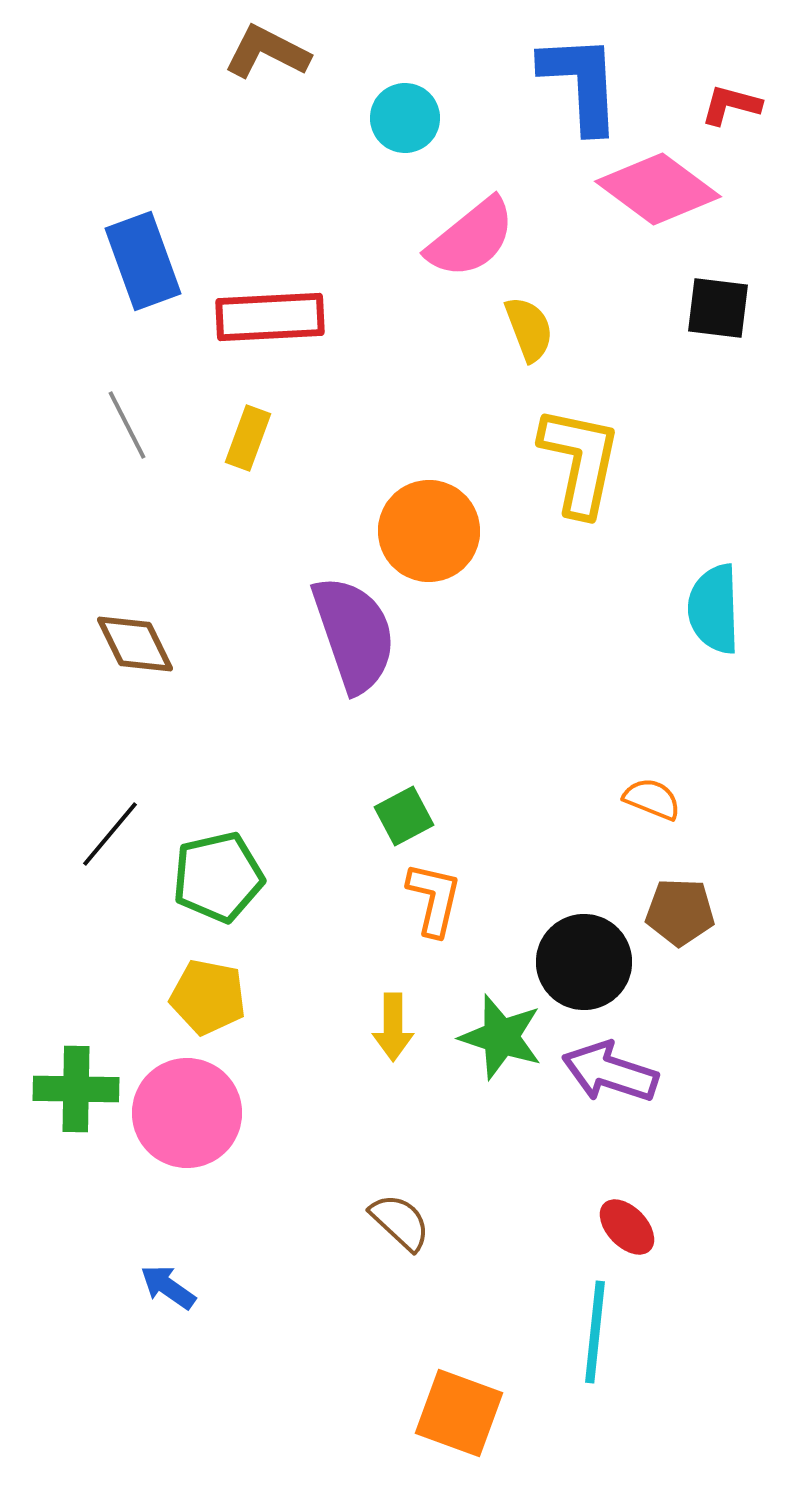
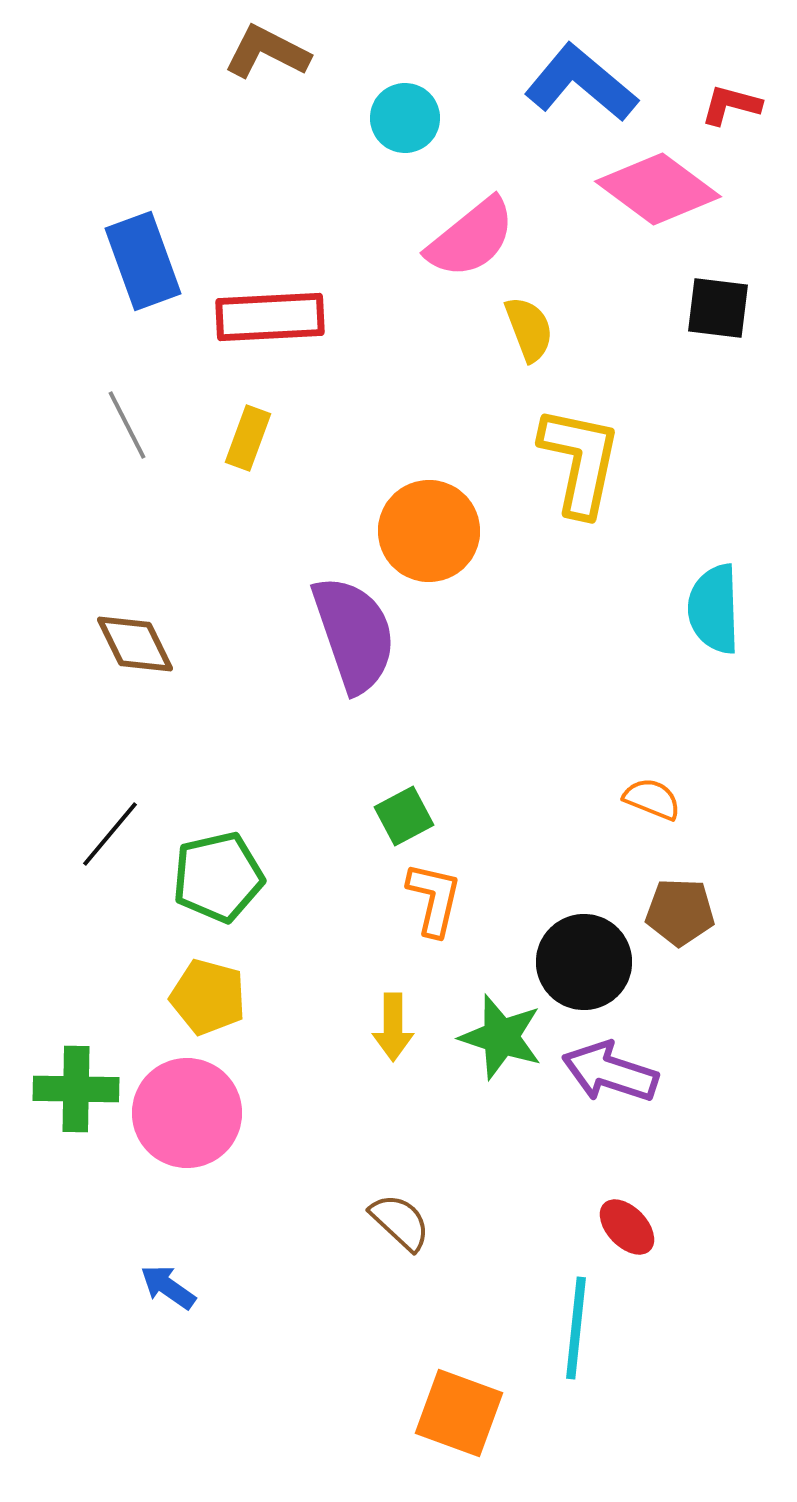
blue L-shape: rotated 47 degrees counterclockwise
yellow pentagon: rotated 4 degrees clockwise
cyan line: moved 19 px left, 4 px up
